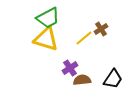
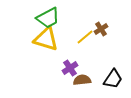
yellow line: moved 1 px right, 1 px up
